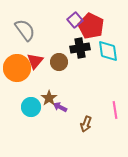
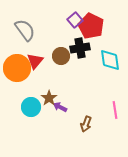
cyan diamond: moved 2 px right, 9 px down
brown circle: moved 2 px right, 6 px up
